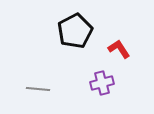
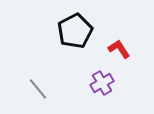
purple cross: rotated 15 degrees counterclockwise
gray line: rotated 45 degrees clockwise
